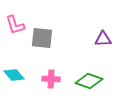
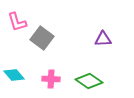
pink L-shape: moved 2 px right, 3 px up
gray square: rotated 30 degrees clockwise
green diamond: rotated 16 degrees clockwise
